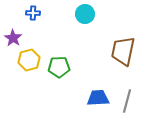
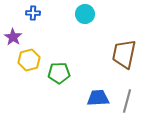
purple star: moved 1 px up
brown trapezoid: moved 1 px right, 3 px down
green pentagon: moved 6 px down
